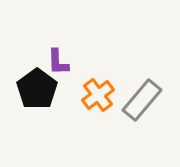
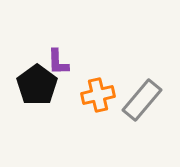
black pentagon: moved 4 px up
orange cross: rotated 24 degrees clockwise
